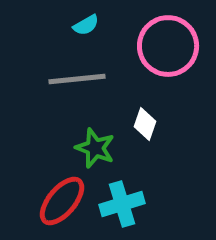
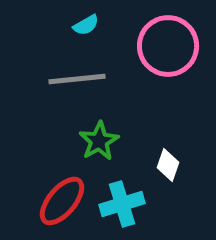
white diamond: moved 23 px right, 41 px down
green star: moved 4 px right, 7 px up; rotated 21 degrees clockwise
